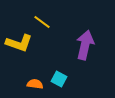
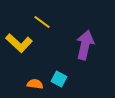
yellow L-shape: rotated 24 degrees clockwise
